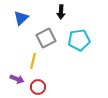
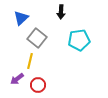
gray square: moved 9 px left; rotated 24 degrees counterclockwise
yellow line: moved 3 px left
purple arrow: rotated 120 degrees clockwise
red circle: moved 2 px up
